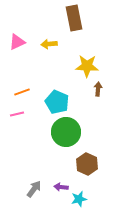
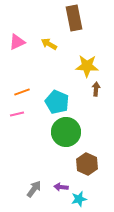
yellow arrow: rotated 35 degrees clockwise
brown arrow: moved 2 px left
